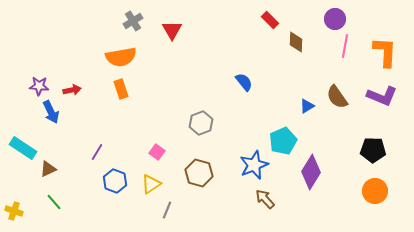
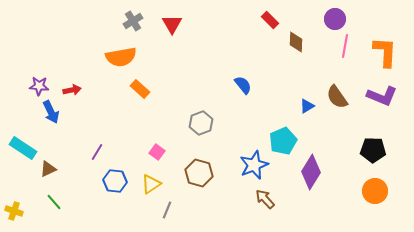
red triangle: moved 6 px up
blue semicircle: moved 1 px left, 3 px down
orange rectangle: moved 19 px right; rotated 30 degrees counterclockwise
blue hexagon: rotated 15 degrees counterclockwise
